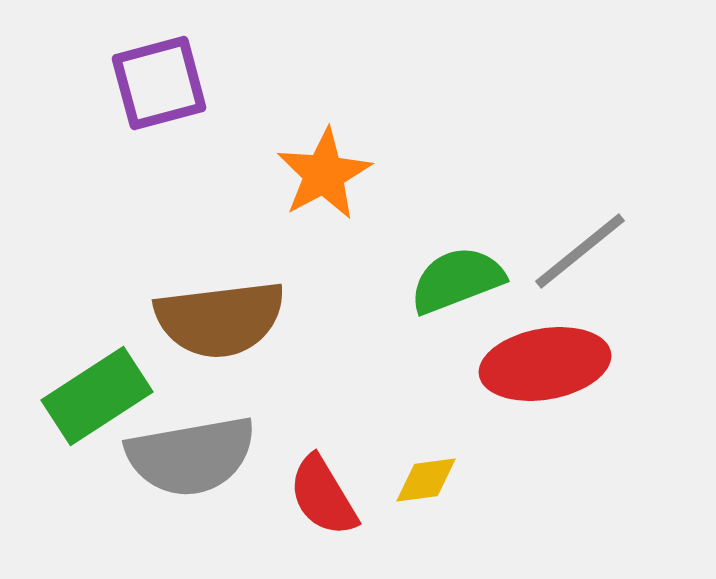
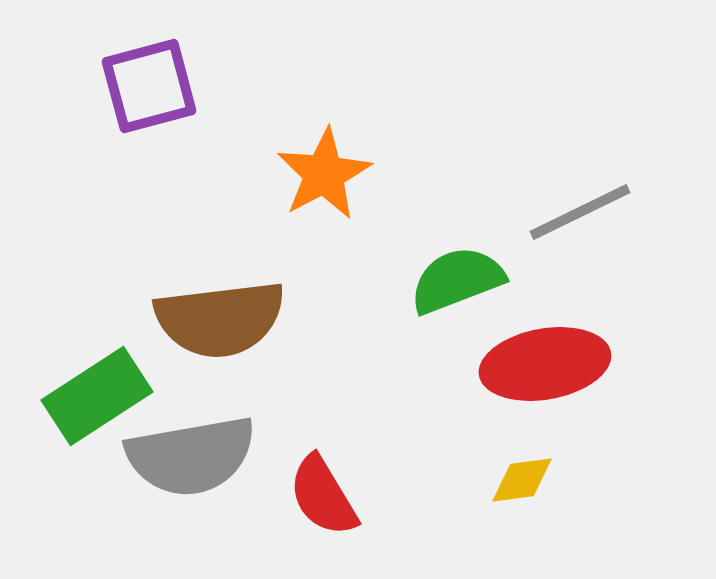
purple square: moved 10 px left, 3 px down
gray line: moved 39 px up; rotated 13 degrees clockwise
yellow diamond: moved 96 px right
